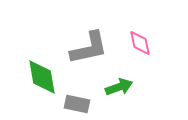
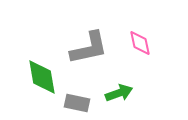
green arrow: moved 6 px down
gray rectangle: moved 1 px up
